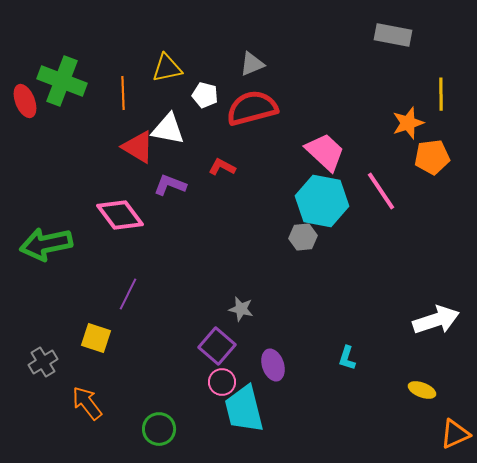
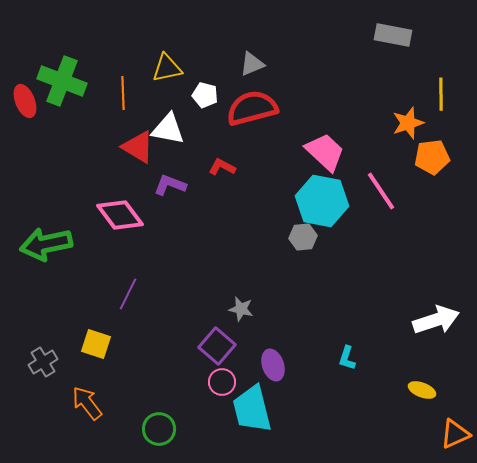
yellow square: moved 6 px down
cyan trapezoid: moved 8 px right
